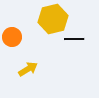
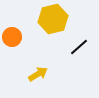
black line: moved 5 px right, 8 px down; rotated 42 degrees counterclockwise
yellow arrow: moved 10 px right, 5 px down
